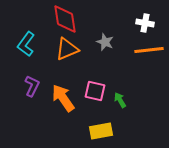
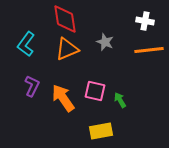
white cross: moved 2 px up
